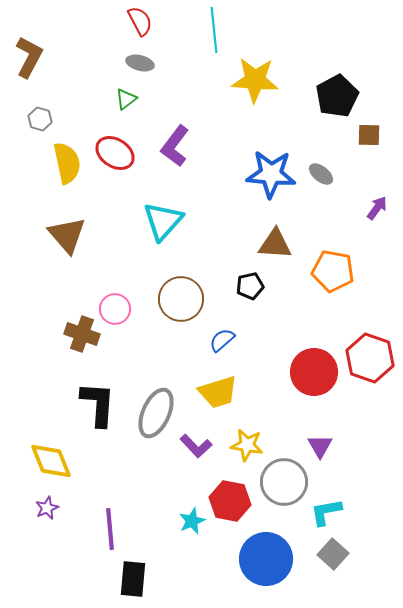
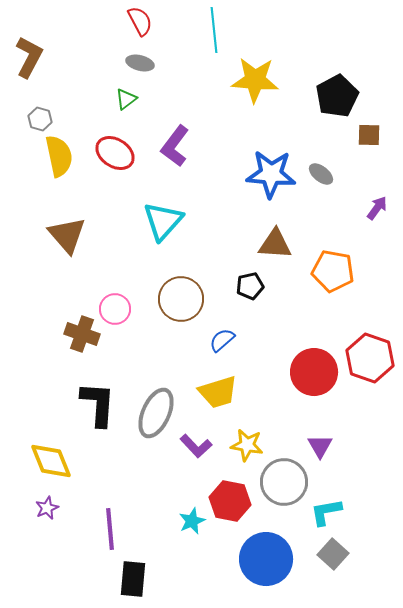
yellow semicircle at (67, 163): moved 8 px left, 7 px up
